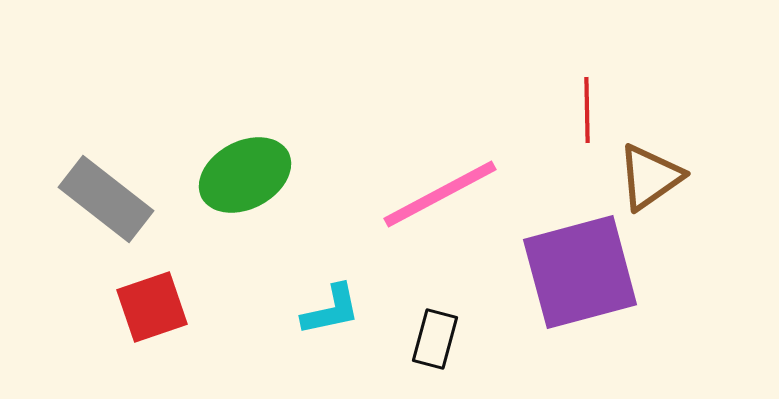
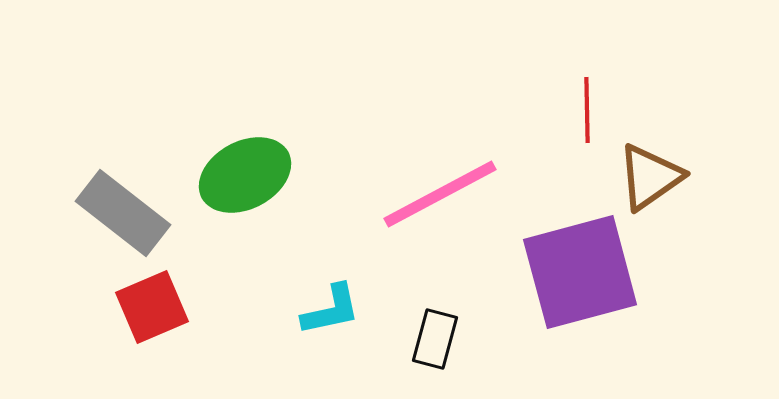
gray rectangle: moved 17 px right, 14 px down
red square: rotated 4 degrees counterclockwise
